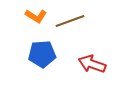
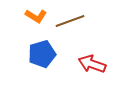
blue pentagon: rotated 12 degrees counterclockwise
